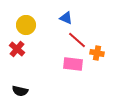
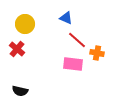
yellow circle: moved 1 px left, 1 px up
